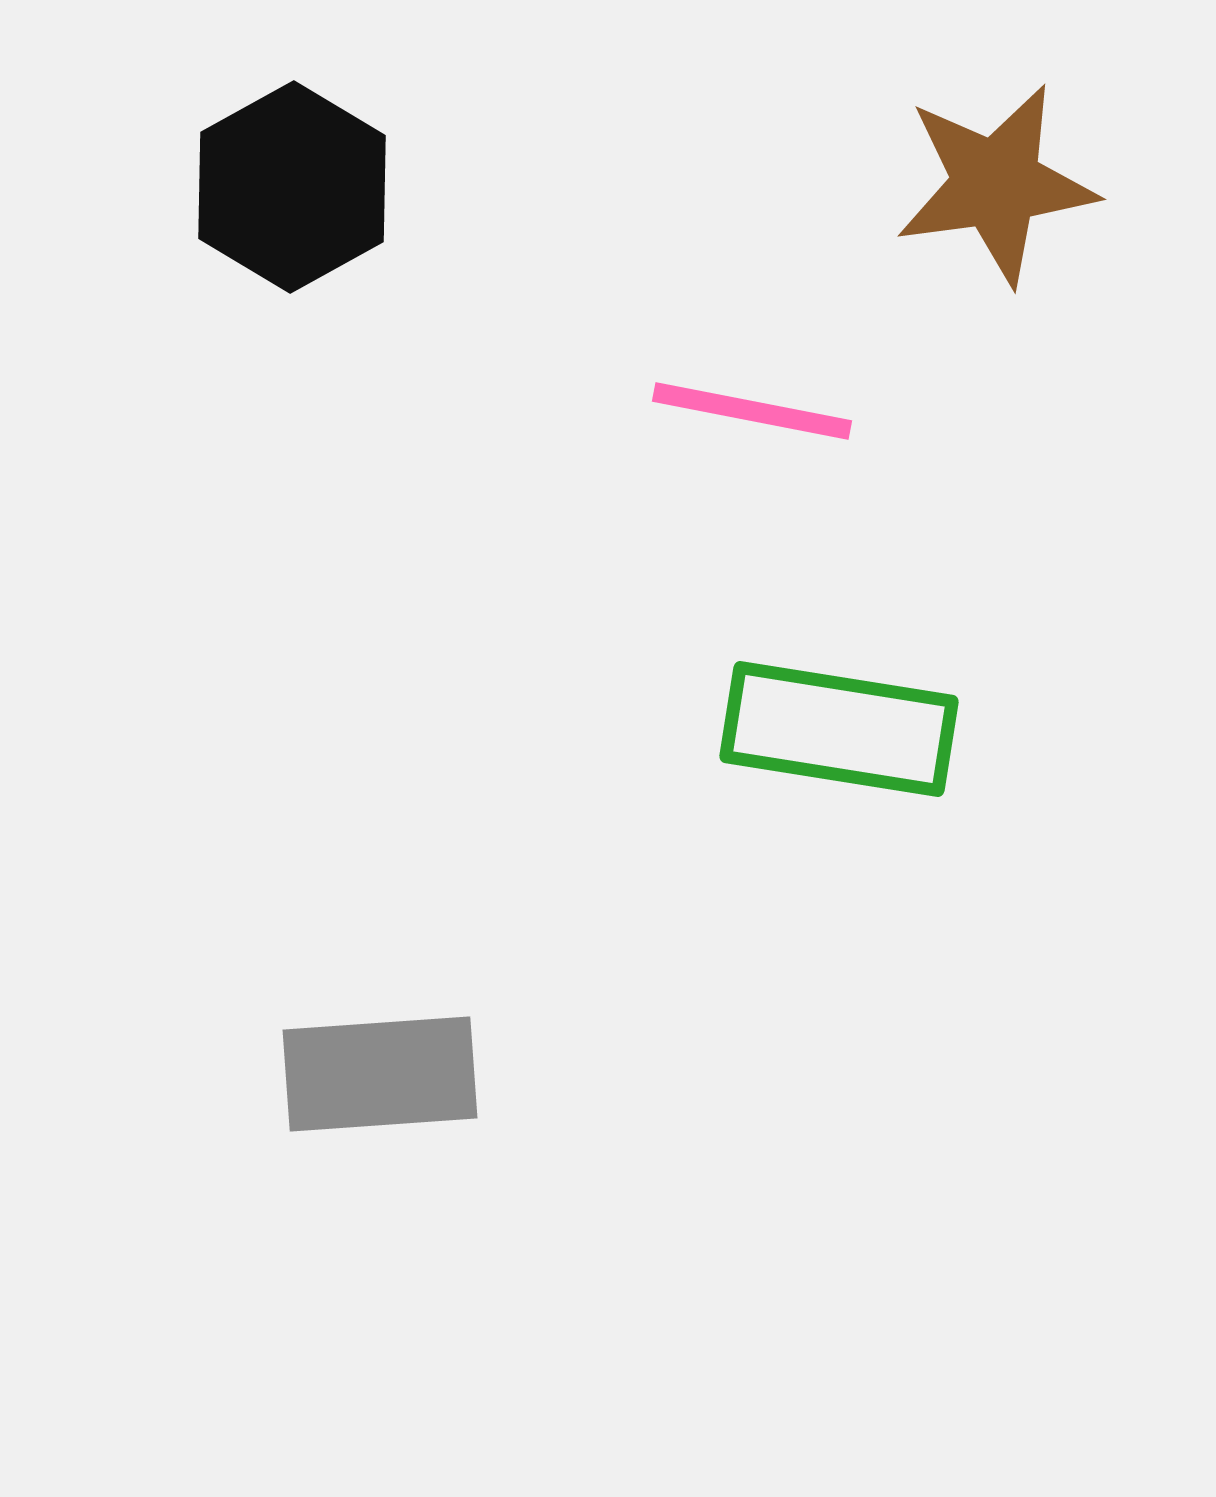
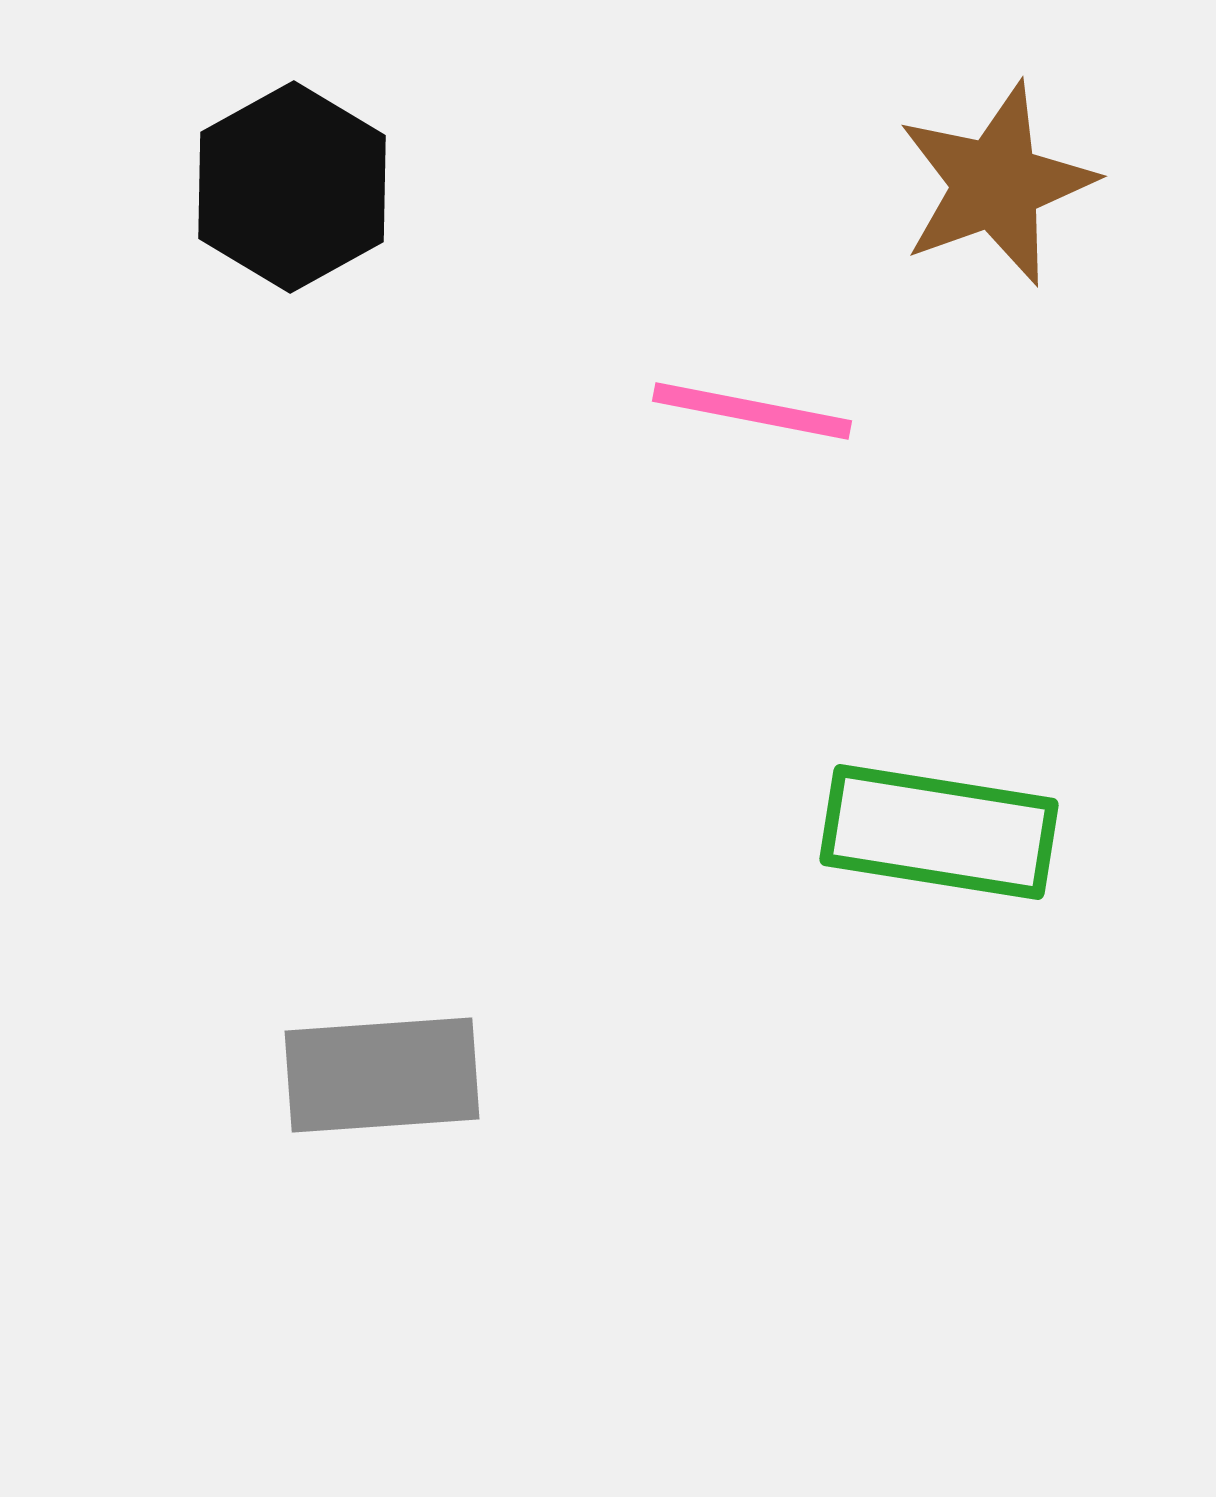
brown star: rotated 12 degrees counterclockwise
green rectangle: moved 100 px right, 103 px down
gray rectangle: moved 2 px right, 1 px down
